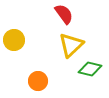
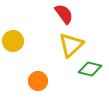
yellow circle: moved 1 px left, 1 px down
